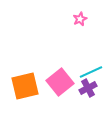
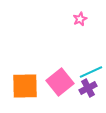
orange square: rotated 12 degrees clockwise
